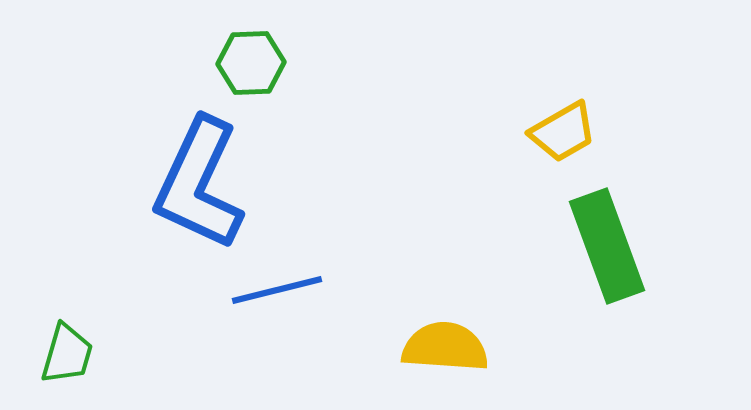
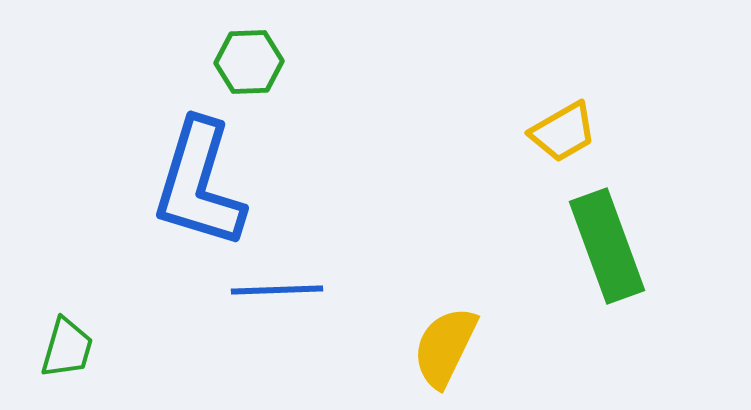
green hexagon: moved 2 px left, 1 px up
blue L-shape: rotated 8 degrees counterclockwise
blue line: rotated 12 degrees clockwise
yellow semicircle: rotated 68 degrees counterclockwise
green trapezoid: moved 6 px up
